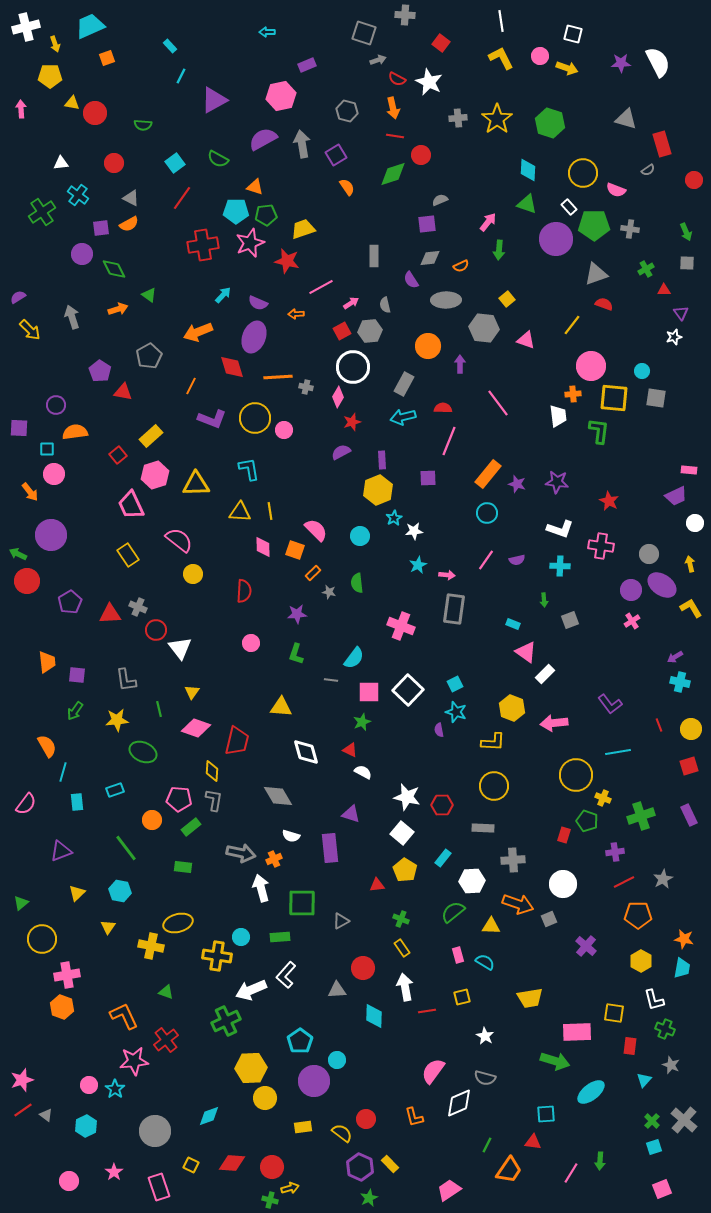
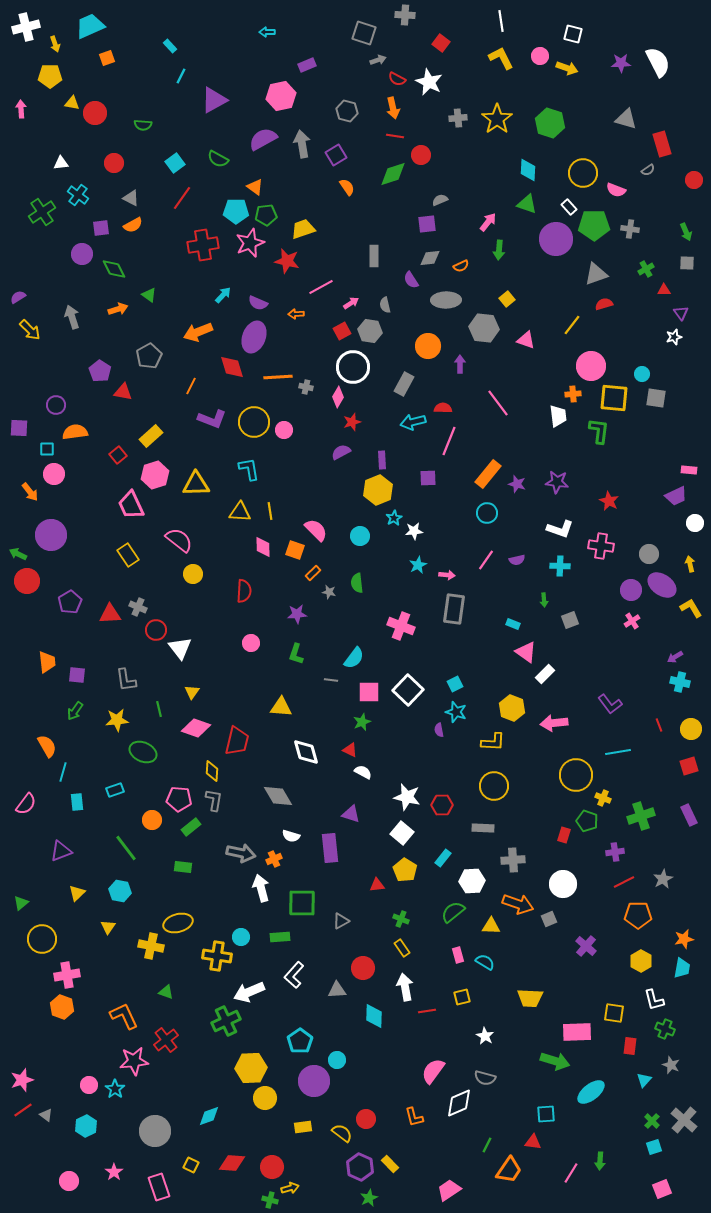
orange triangle at (255, 187): rotated 18 degrees clockwise
orange semicircle at (129, 224): moved 4 px right, 1 px down
red semicircle at (604, 304): rotated 36 degrees counterclockwise
gray hexagon at (370, 331): rotated 15 degrees clockwise
cyan circle at (642, 371): moved 3 px down
cyan arrow at (403, 417): moved 10 px right, 5 px down
yellow circle at (255, 418): moved 1 px left, 4 px down
orange star at (684, 939): rotated 24 degrees counterclockwise
white L-shape at (286, 975): moved 8 px right
white arrow at (251, 990): moved 2 px left, 2 px down
yellow trapezoid at (530, 998): rotated 12 degrees clockwise
